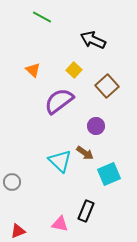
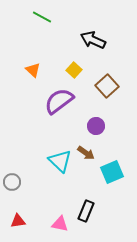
brown arrow: moved 1 px right
cyan square: moved 3 px right, 2 px up
red triangle: moved 10 px up; rotated 14 degrees clockwise
